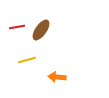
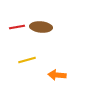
brown ellipse: moved 3 px up; rotated 60 degrees clockwise
orange arrow: moved 2 px up
